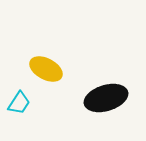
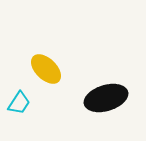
yellow ellipse: rotated 16 degrees clockwise
